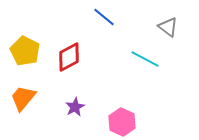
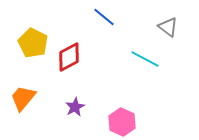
yellow pentagon: moved 8 px right, 8 px up
